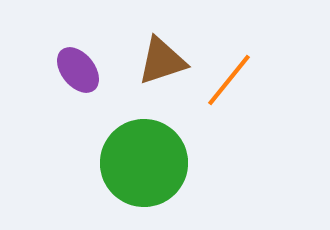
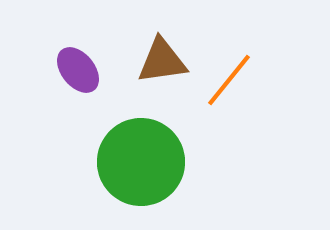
brown triangle: rotated 10 degrees clockwise
green circle: moved 3 px left, 1 px up
